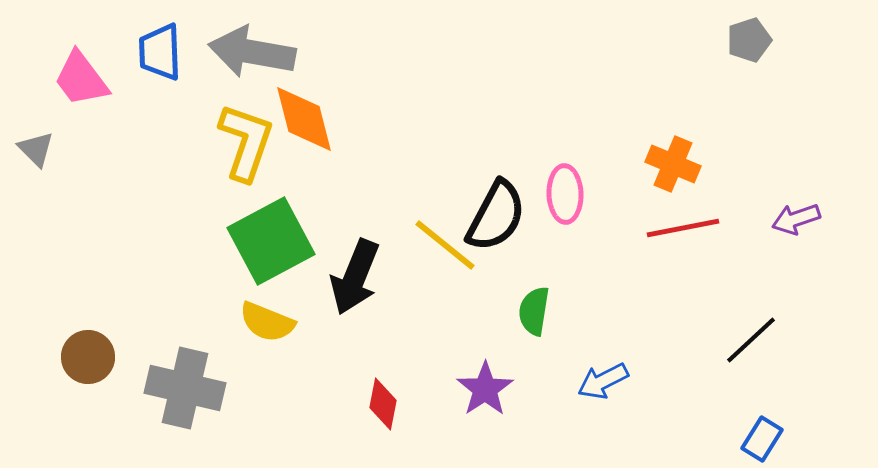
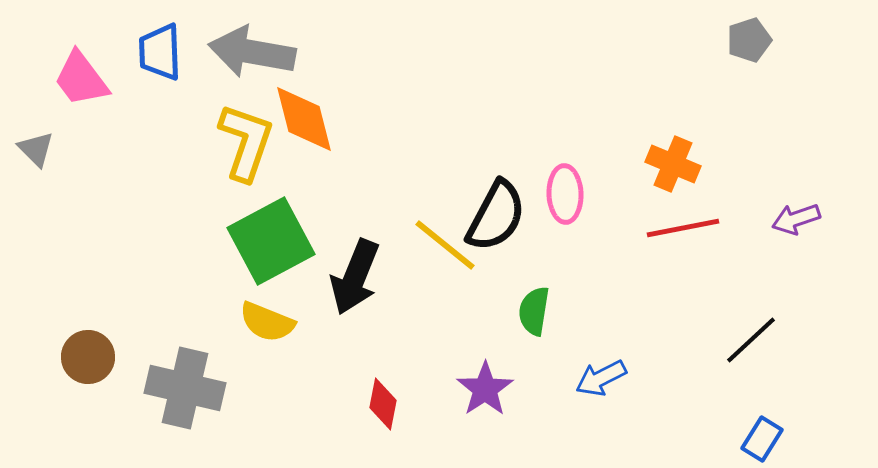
blue arrow: moved 2 px left, 3 px up
